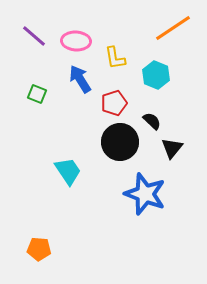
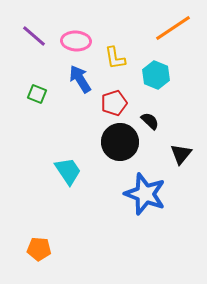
black semicircle: moved 2 px left
black triangle: moved 9 px right, 6 px down
